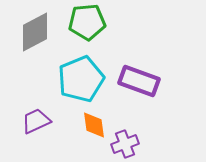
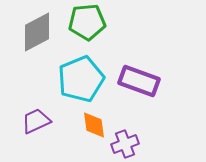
gray diamond: moved 2 px right
